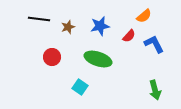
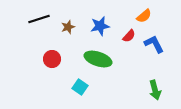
black line: rotated 25 degrees counterclockwise
red circle: moved 2 px down
